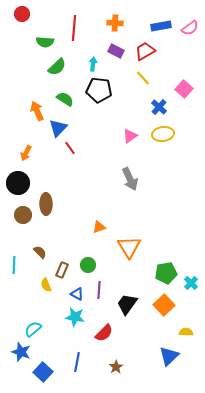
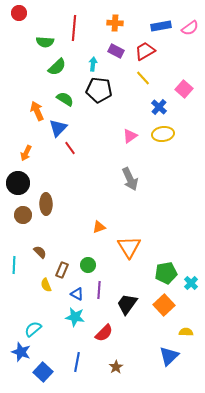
red circle at (22, 14): moved 3 px left, 1 px up
